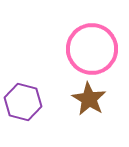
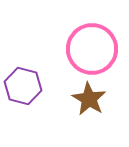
purple hexagon: moved 16 px up
